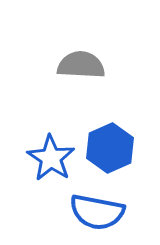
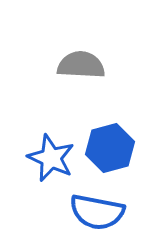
blue hexagon: rotated 9 degrees clockwise
blue star: rotated 9 degrees counterclockwise
